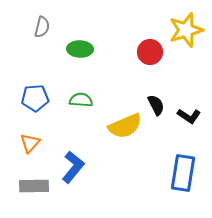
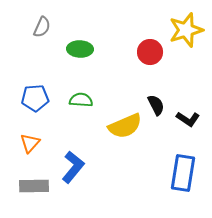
gray semicircle: rotated 10 degrees clockwise
black L-shape: moved 1 px left, 3 px down
